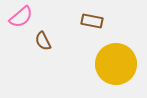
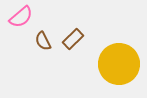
brown rectangle: moved 19 px left, 18 px down; rotated 55 degrees counterclockwise
yellow circle: moved 3 px right
